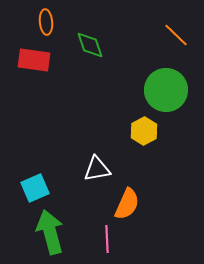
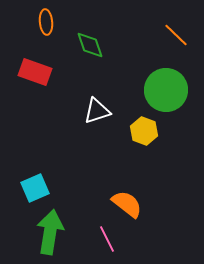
red rectangle: moved 1 px right, 12 px down; rotated 12 degrees clockwise
yellow hexagon: rotated 12 degrees counterclockwise
white triangle: moved 58 px up; rotated 8 degrees counterclockwise
orange semicircle: rotated 76 degrees counterclockwise
green arrow: rotated 24 degrees clockwise
pink line: rotated 24 degrees counterclockwise
